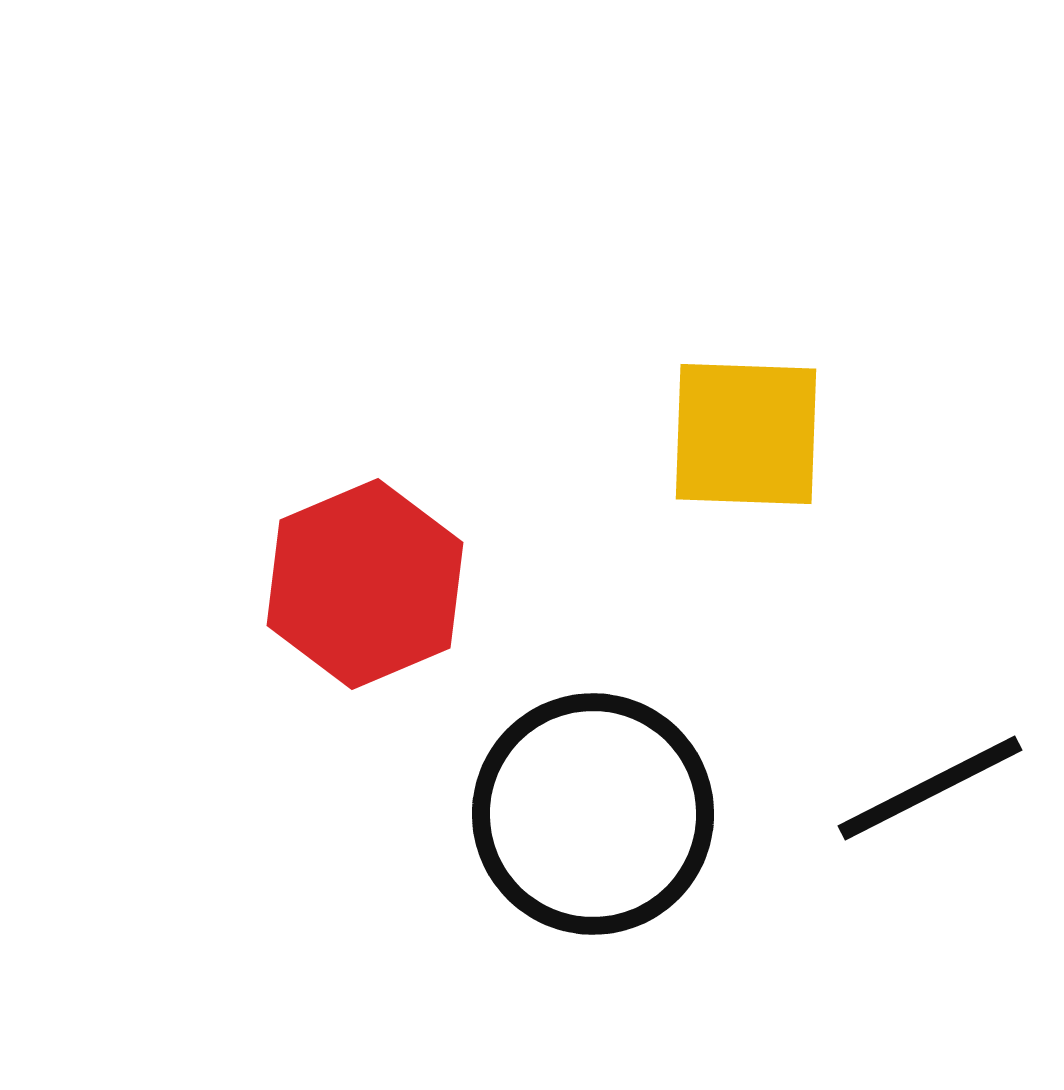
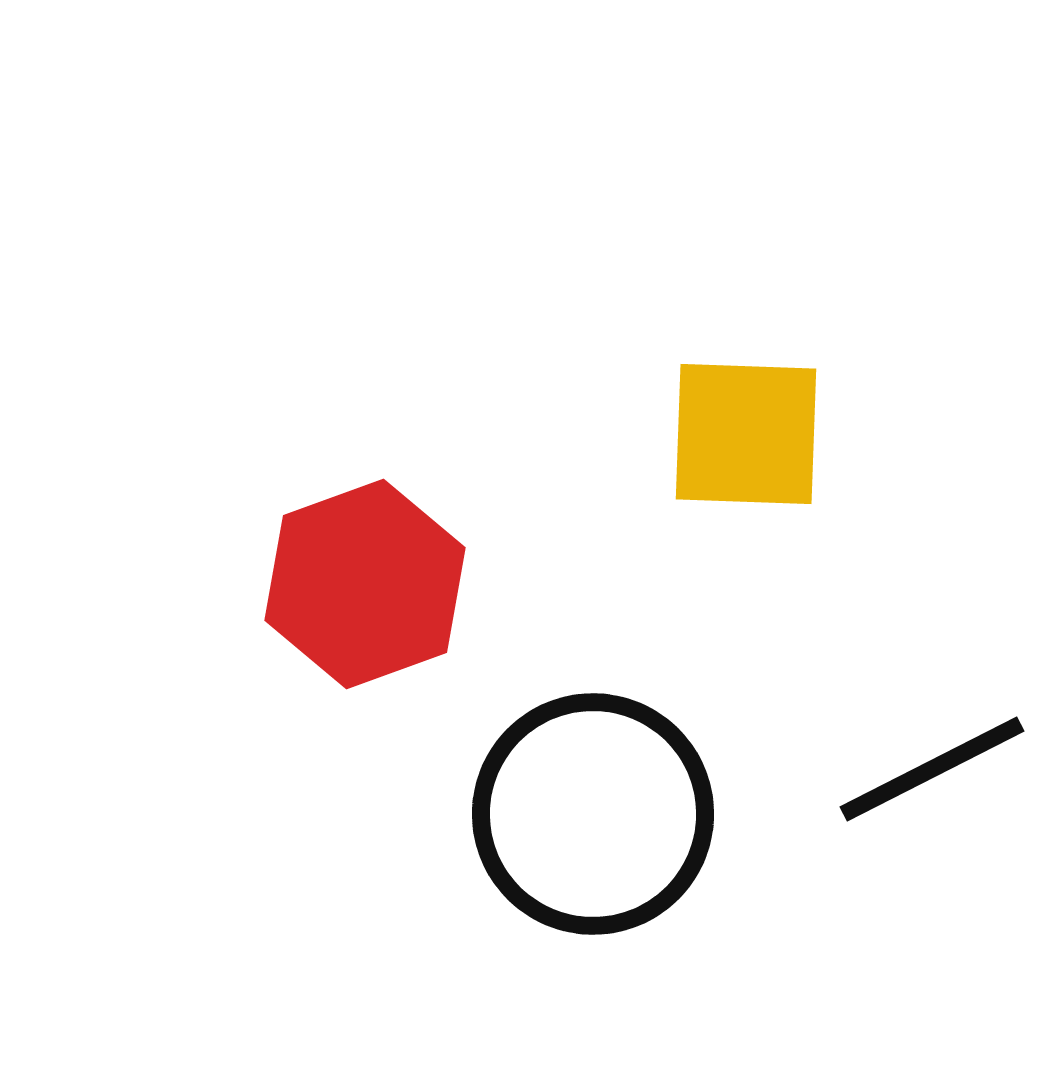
red hexagon: rotated 3 degrees clockwise
black line: moved 2 px right, 19 px up
